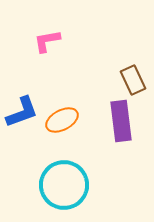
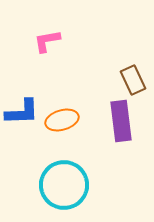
blue L-shape: rotated 18 degrees clockwise
orange ellipse: rotated 12 degrees clockwise
